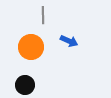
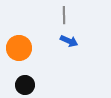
gray line: moved 21 px right
orange circle: moved 12 px left, 1 px down
